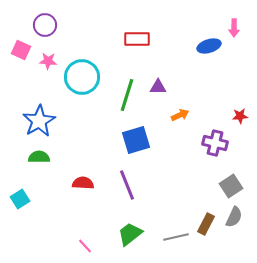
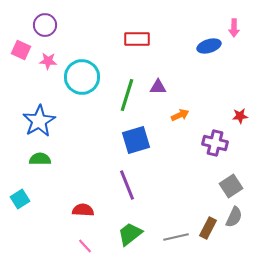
green semicircle: moved 1 px right, 2 px down
red semicircle: moved 27 px down
brown rectangle: moved 2 px right, 4 px down
